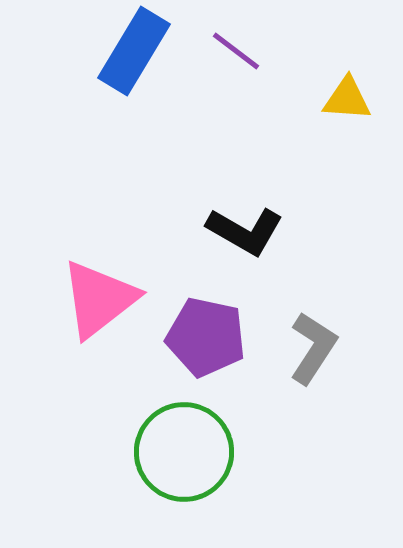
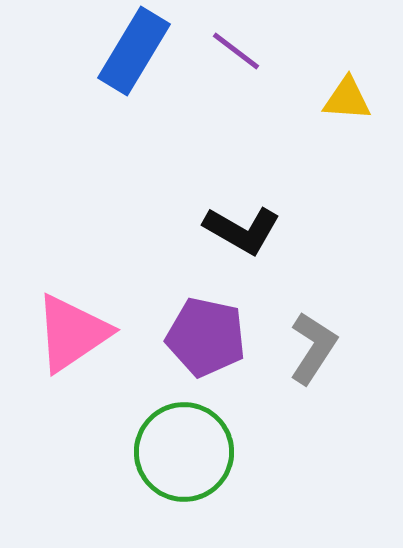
black L-shape: moved 3 px left, 1 px up
pink triangle: moved 27 px left, 34 px down; rotated 4 degrees clockwise
